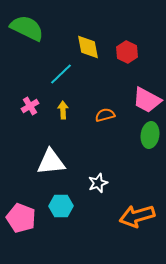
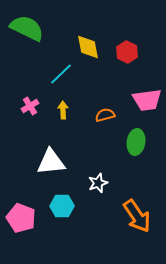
pink trapezoid: rotated 36 degrees counterclockwise
green ellipse: moved 14 px left, 7 px down
cyan hexagon: moved 1 px right
orange arrow: rotated 108 degrees counterclockwise
